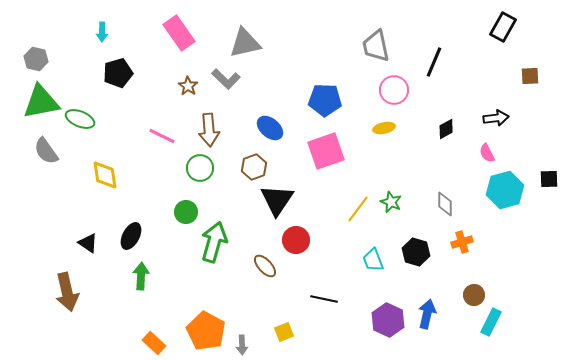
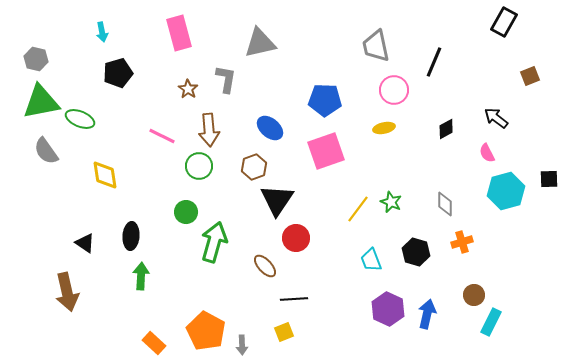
black rectangle at (503, 27): moved 1 px right, 5 px up
cyan arrow at (102, 32): rotated 12 degrees counterclockwise
pink rectangle at (179, 33): rotated 20 degrees clockwise
gray triangle at (245, 43): moved 15 px right
brown square at (530, 76): rotated 18 degrees counterclockwise
gray L-shape at (226, 79): rotated 124 degrees counterclockwise
brown star at (188, 86): moved 3 px down
black arrow at (496, 118): rotated 135 degrees counterclockwise
green circle at (200, 168): moved 1 px left, 2 px up
cyan hexagon at (505, 190): moved 1 px right, 1 px down
black ellipse at (131, 236): rotated 24 degrees counterclockwise
red circle at (296, 240): moved 2 px up
black triangle at (88, 243): moved 3 px left
cyan trapezoid at (373, 260): moved 2 px left
black line at (324, 299): moved 30 px left; rotated 16 degrees counterclockwise
purple hexagon at (388, 320): moved 11 px up
